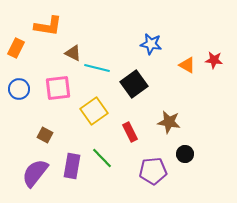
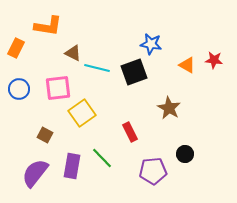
black square: moved 12 px up; rotated 16 degrees clockwise
yellow square: moved 12 px left, 2 px down
brown star: moved 14 px up; rotated 20 degrees clockwise
